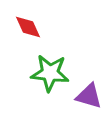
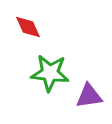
purple triangle: rotated 24 degrees counterclockwise
